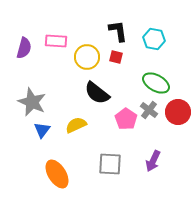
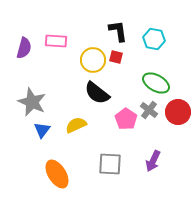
yellow circle: moved 6 px right, 3 px down
